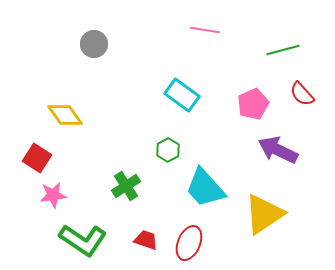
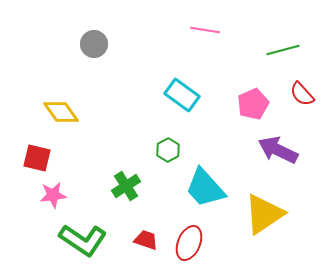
yellow diamond: moved 4 px left, 3 px up
red square: rotated 20 degrees counterclockwise
